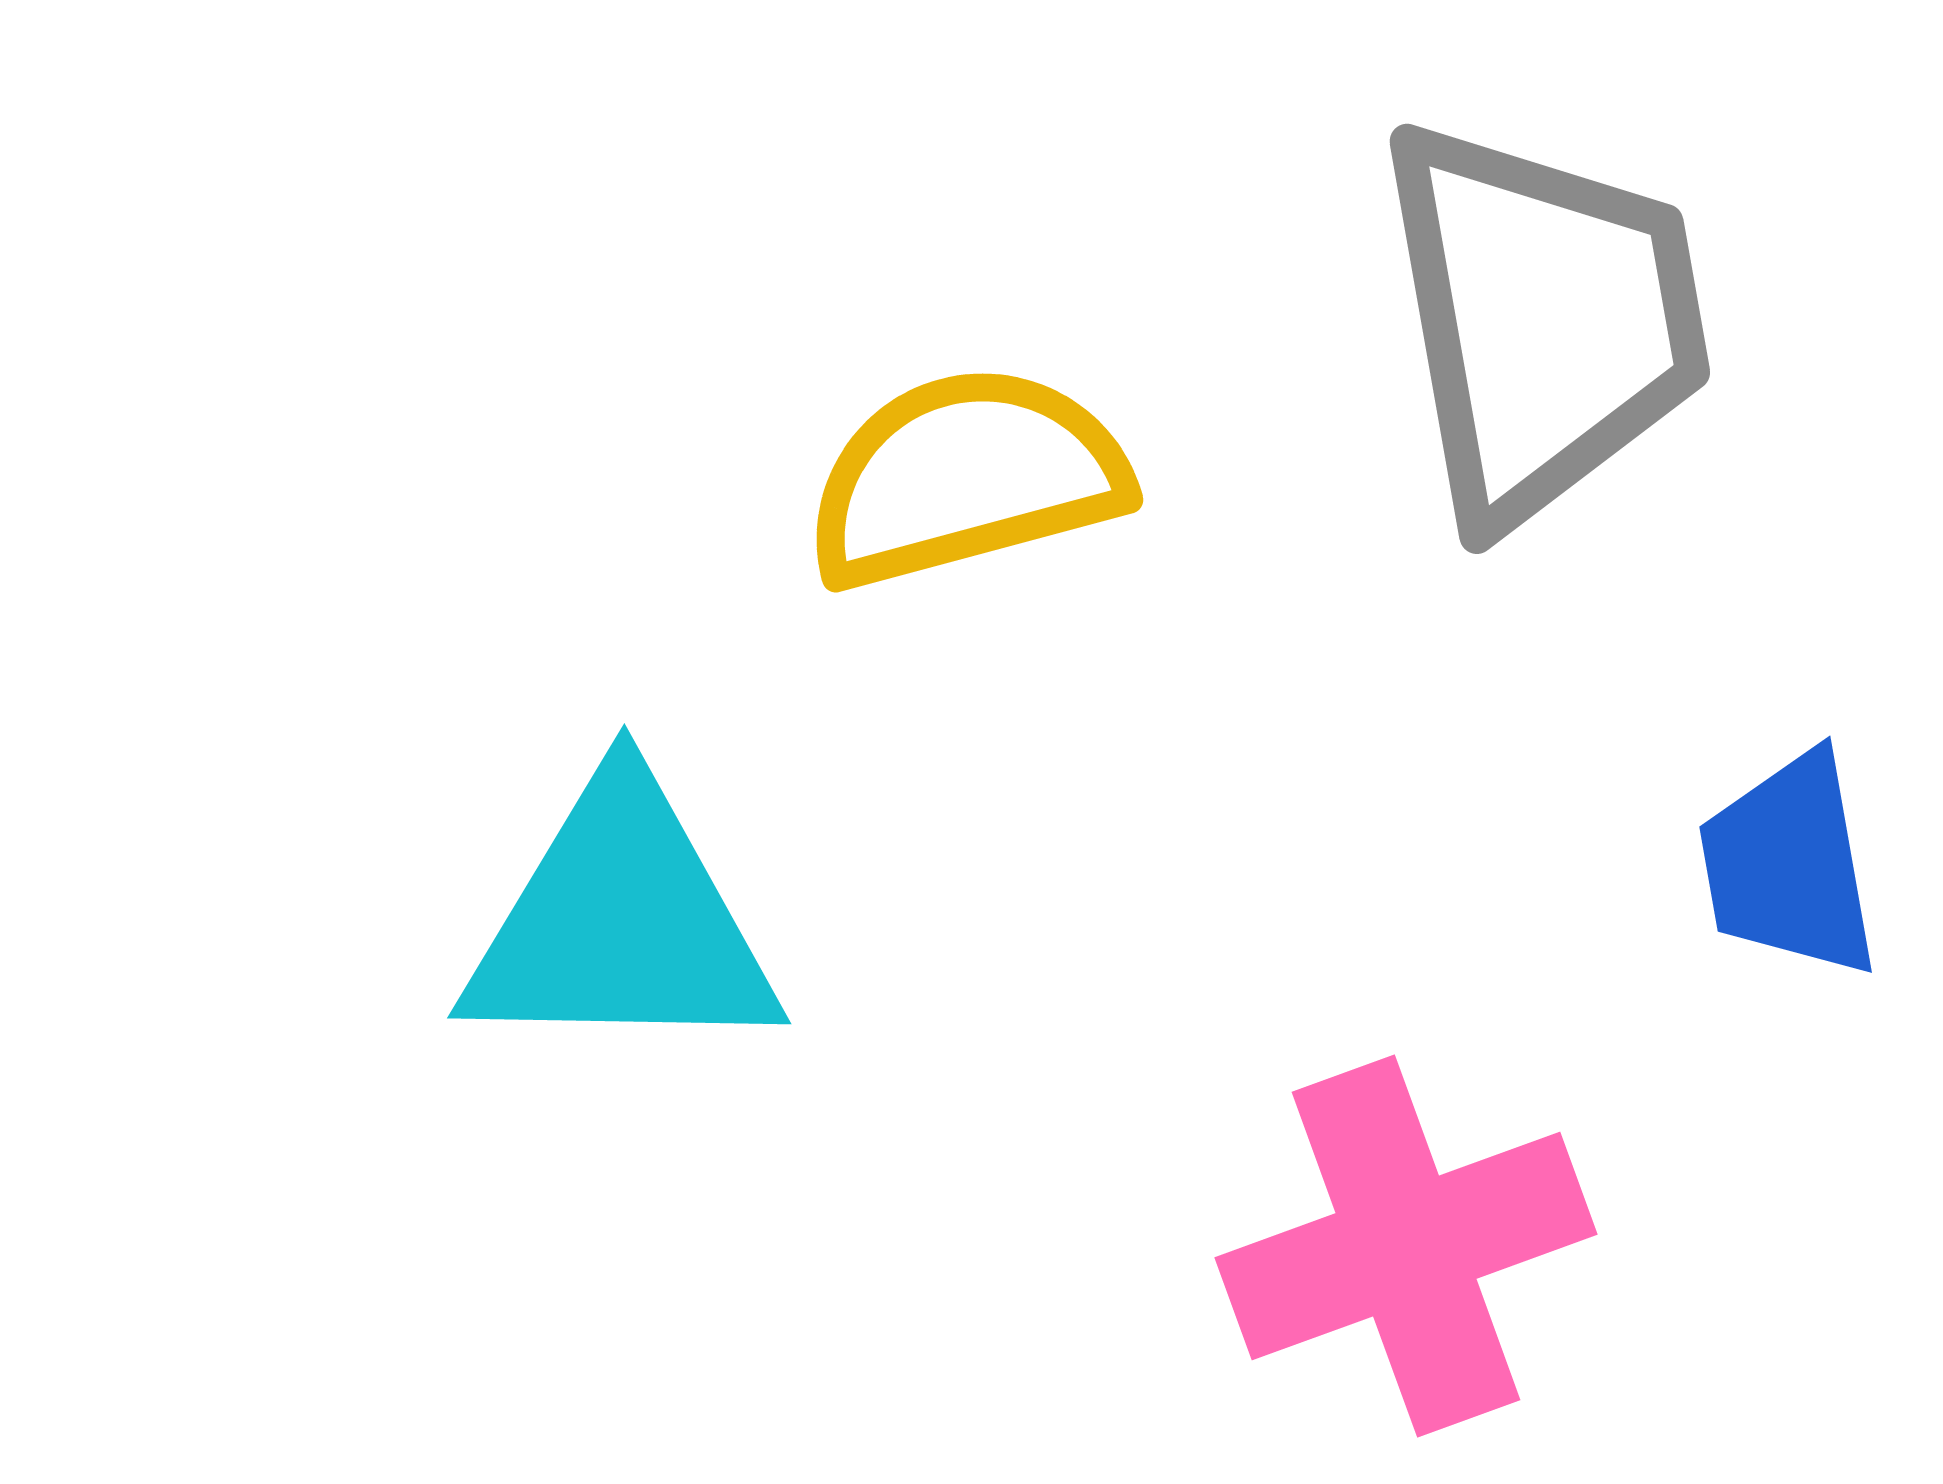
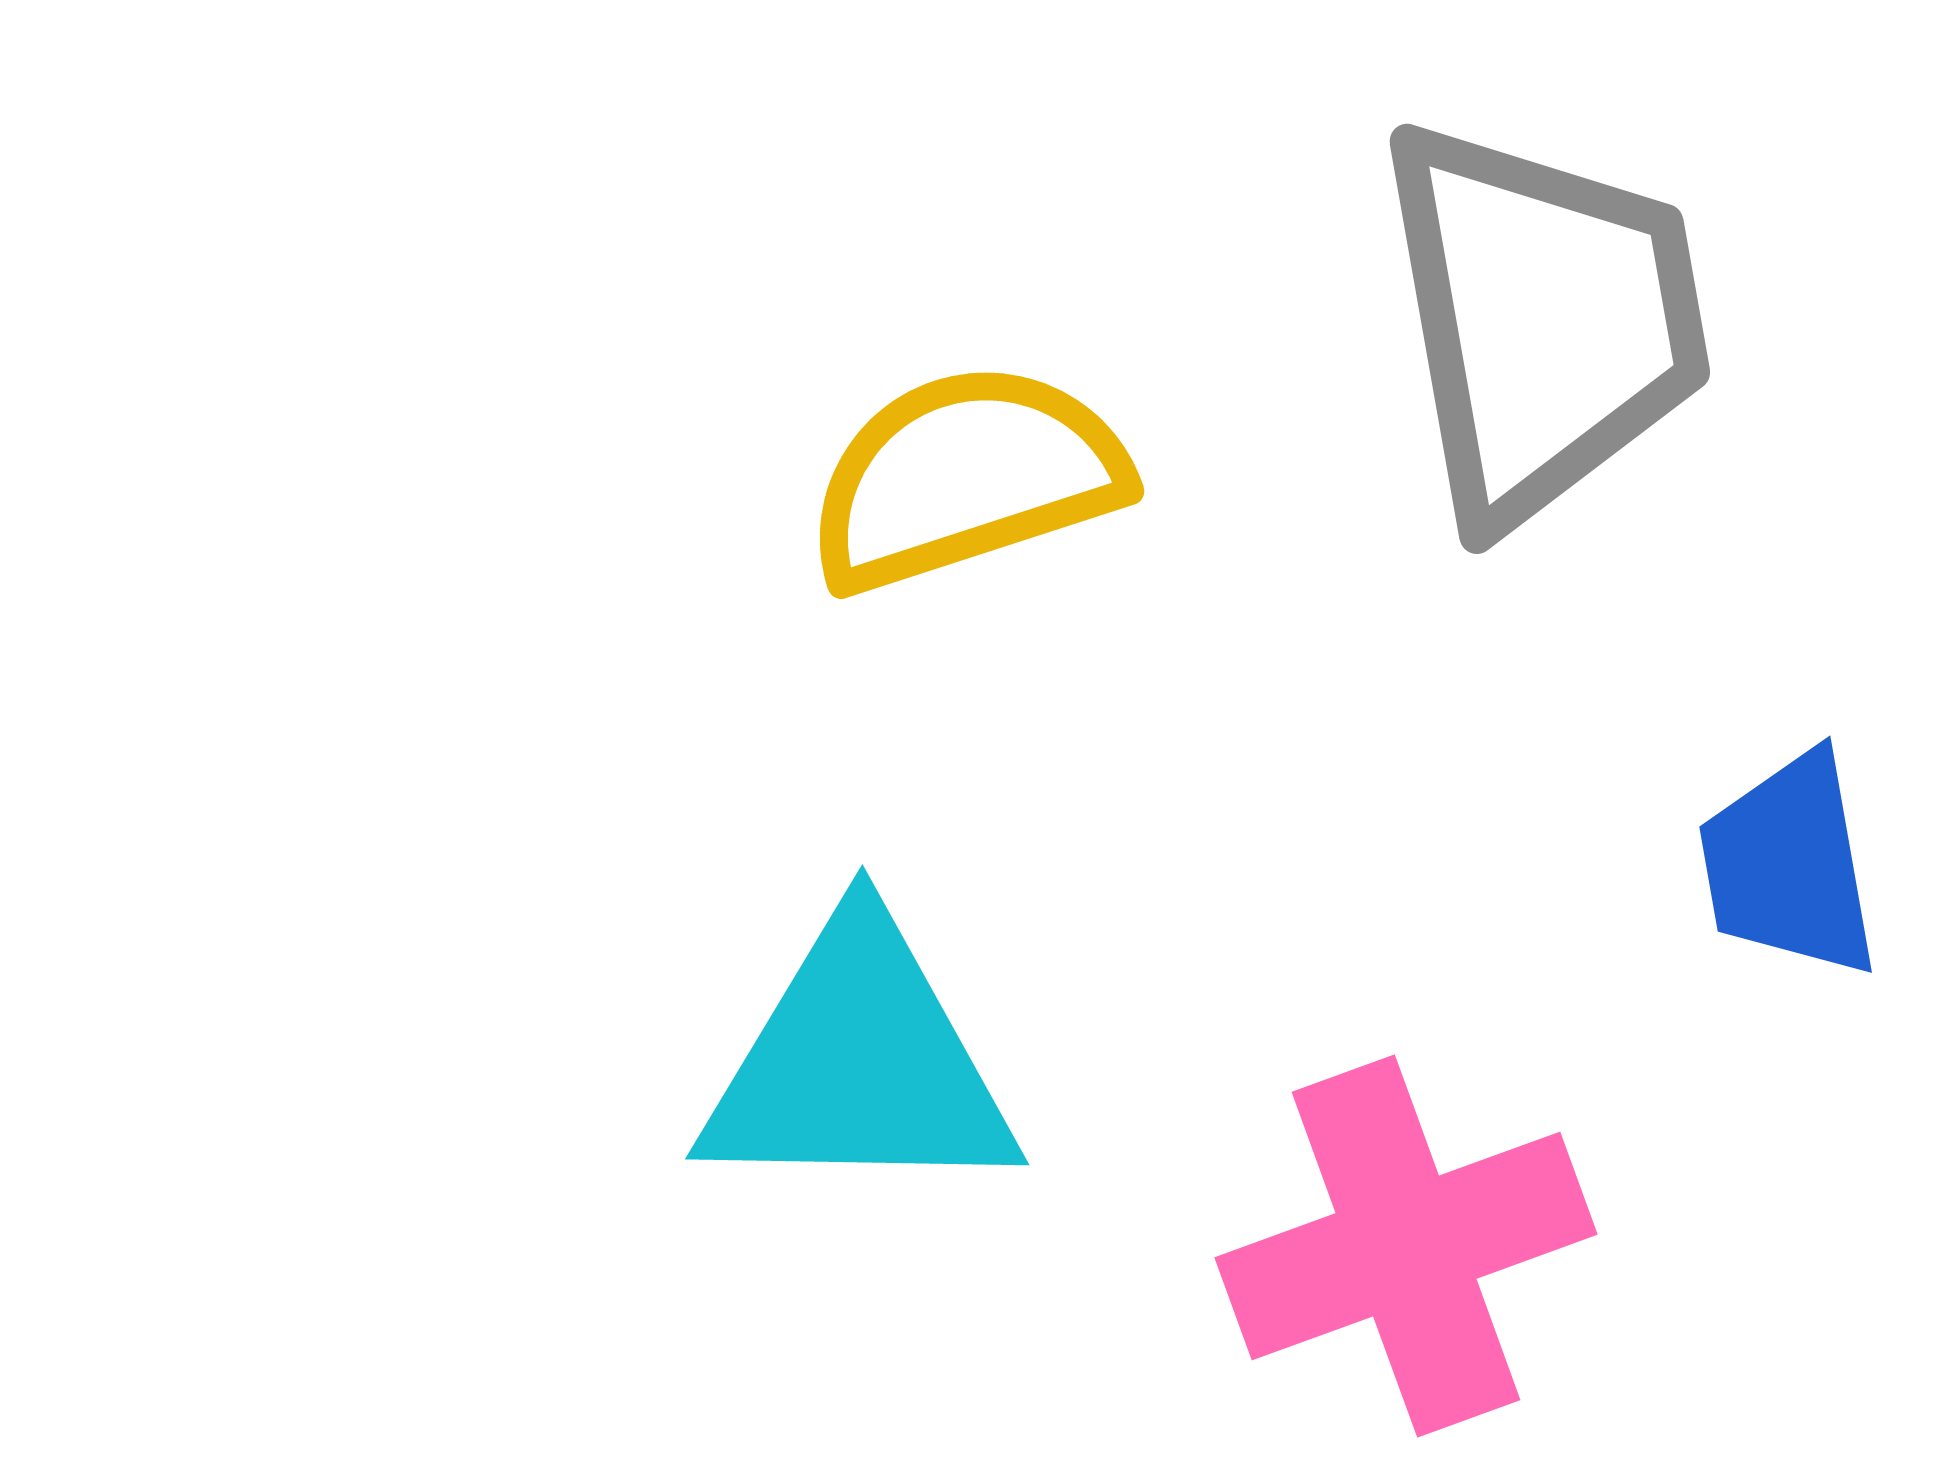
yellow semicircle: rotated 3 degrees counterclockwise
cyan triangle: moved 238 px right, 141 px down
